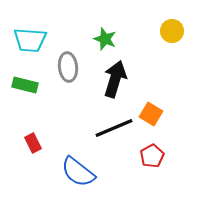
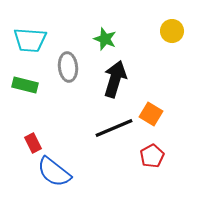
blue semicircle: moved 24 px left
